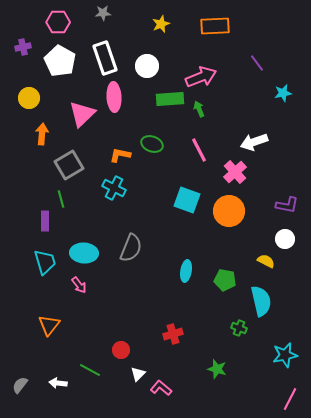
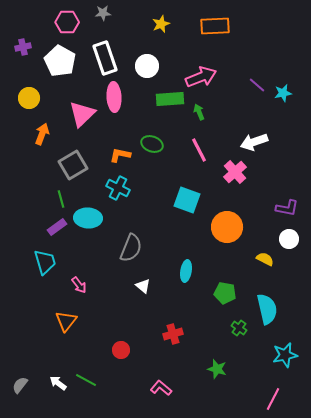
pink hexagon at (58, 22): moved 9 px right
purple line at (257, 63): moved 22 px down; rotated 12 degrees counterclockwise
green arrow at (199, 109): moved 3 px down
orange arrow at (42, 134): rotated 15 degrees clockwise
gray square at (69, 165): moved 4 px right
cyan cross at (114, 188): moved 4 px right
purple L-shape at (287, 205): moved 3 px down
orange circle at (229, 211): moved 2 px left, 16 px down
purple rectangle at (45, 221): moved 12 px right, 6 px down; rotated 54 degrees clockwise
white circle at (285, 239): moved 4 px right
cyan ellipse at (84, 253): moved 4 px right, 35 px up
yellow semicircle at (266, 261): moved 1 px left, 2 px up
green pentagon at (225, 280): moved 13 px down
cyan semicircle at (261, 301): moved 6 px right, 8 px down
orange triangle at (49, 325): moved 17 px right, 4 px up
green cross at (239, 328): rotated 14 degrees clockwise
green line at (90, 370): moved 4 px left, 10 px down
white triangle at (138, 374): moved 5 px right, 88 px up; rotated 35 degrees counterclockwise
white arrow at (58, 383): rotated 30 degrees clockwise
pink line at (290, 399): moved 17 px left
